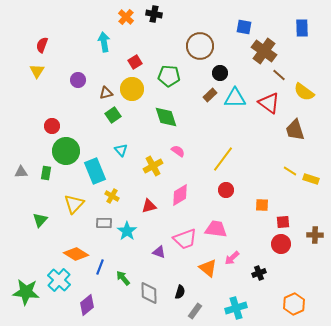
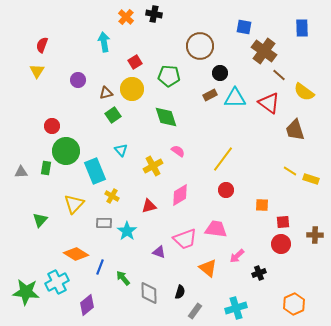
brown rectangle at (210, 95): rotated 16 degrees clockwise
green rectangle at (46, 173): moved 5 px up
pink arrow at (232, 258): moved 5 px right, 2 px up
cyan cross at (59, 280): moved 2 px left, 2 px down; rotated 20 degrees clockwise
